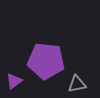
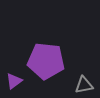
gray triangle: moved 7 px right, 1 px down
